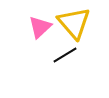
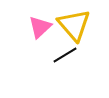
yellow triangle: moved 2 px down
